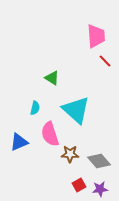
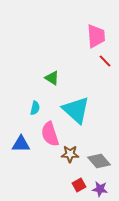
blue triangle: moved 2 px right, 2 px down; rotated 24 degrees clockwise
purple star: rotated 14 degrees clockwise
